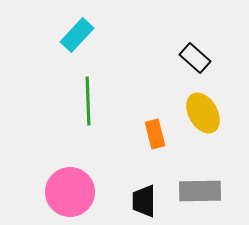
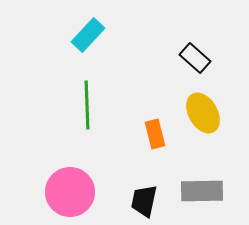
cyan rectangle: moved 11 px right
green line: moved 1 px left, 4 px down
gray rectangle: moved 2 px right
black trapezoid: rotated 12 degrees clockwise
